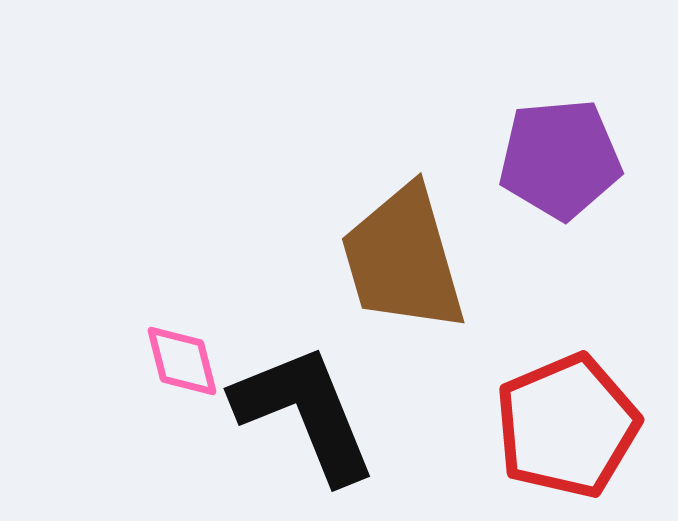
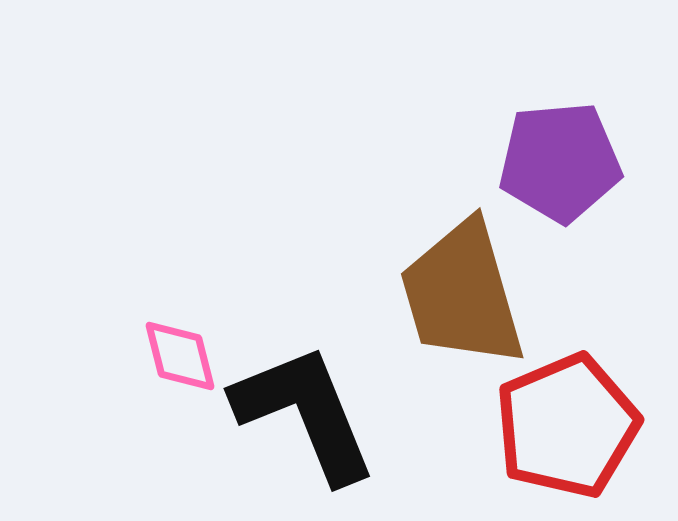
purple pentagon: moved 3 px down
brown trapezoid: moved 59 px right, 35 px down
pink diamond: moved 2 px left, 5 px up
